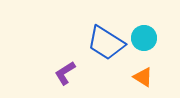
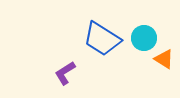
blue trapezoid: moved 4 px left, 4 px up
orange triangle: moved 21 px right, 18 px up
